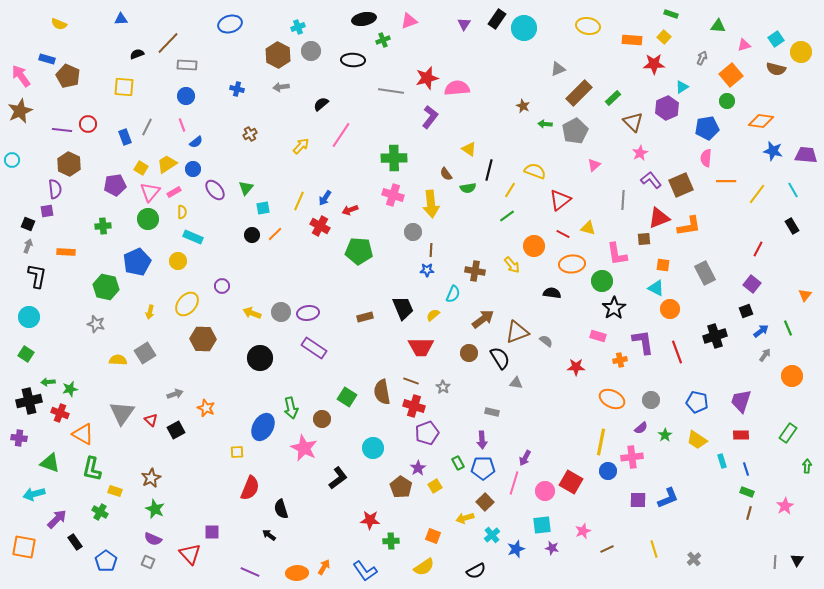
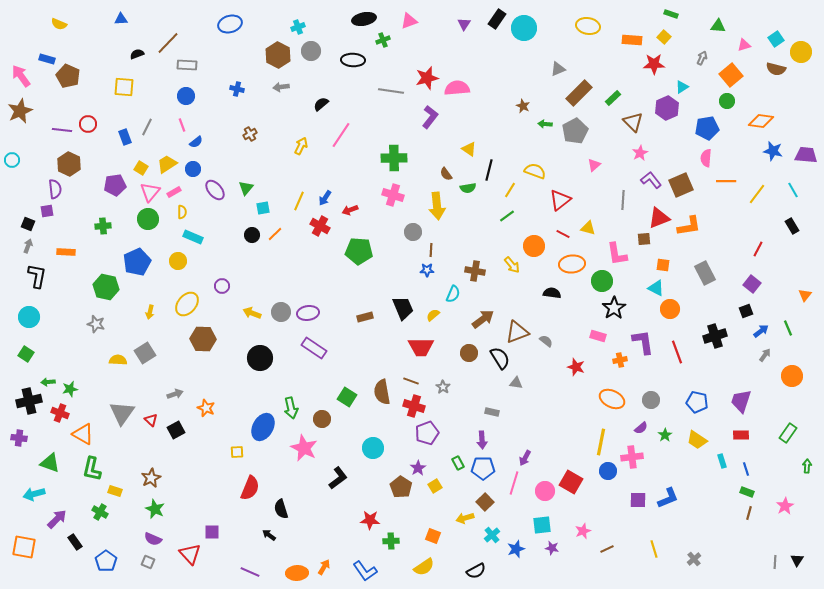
yellow arrow at (301, 146): rotated 18 degrees counterclockwise
yellow arrow at (431, 204): moved 6 px right, 2 px down
red star at (576, 367): rotated 18 degrees clockwise
